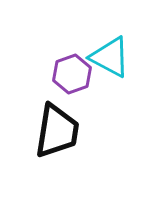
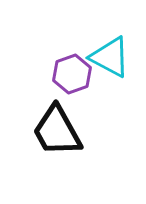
black trapezoid: rotated 142 degrees clockwise
